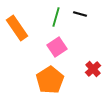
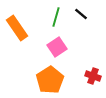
black line: moved 1 px right; rotated 24 degrees clockwise
red cross: moved 7 px down; rotated 28 degrees counterclockwise
